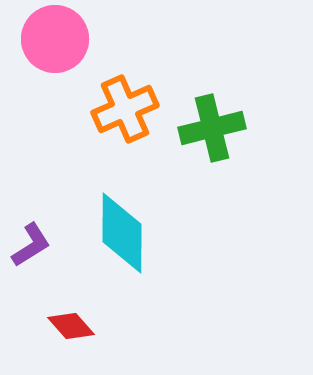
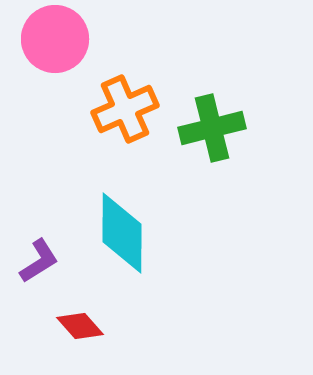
purple L-shape: moved 8 px right, 16 px down
red diamond: moved 9 px right
